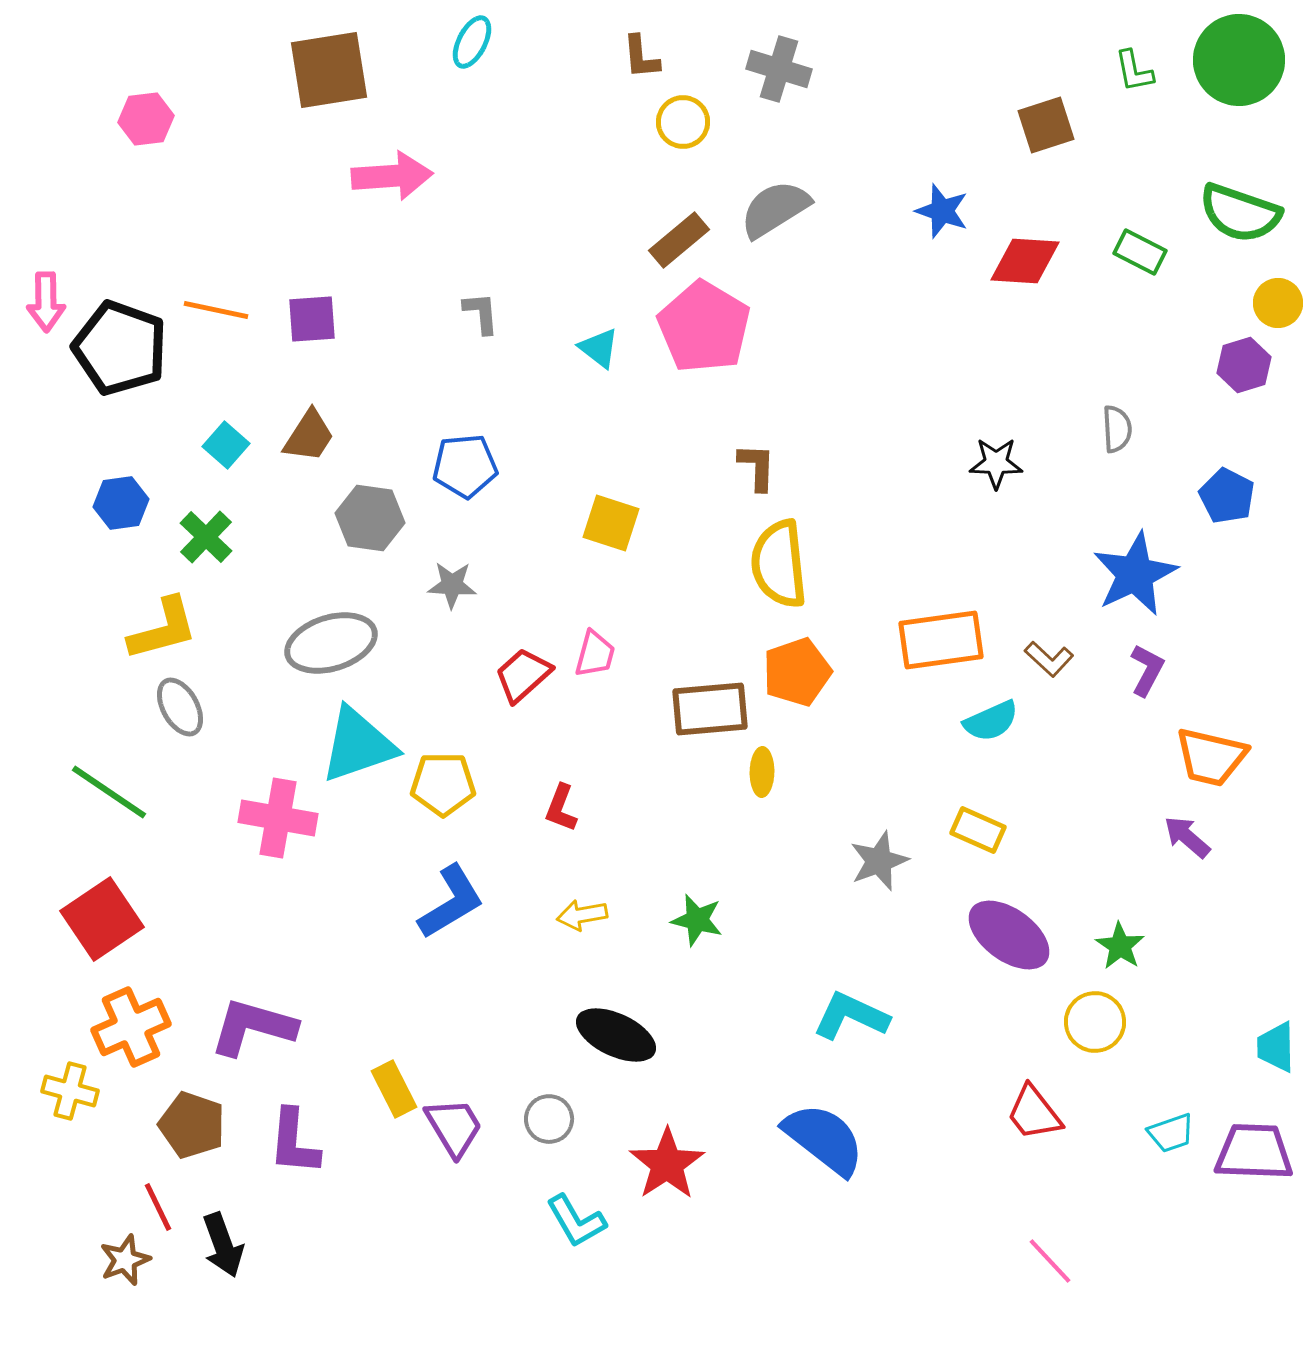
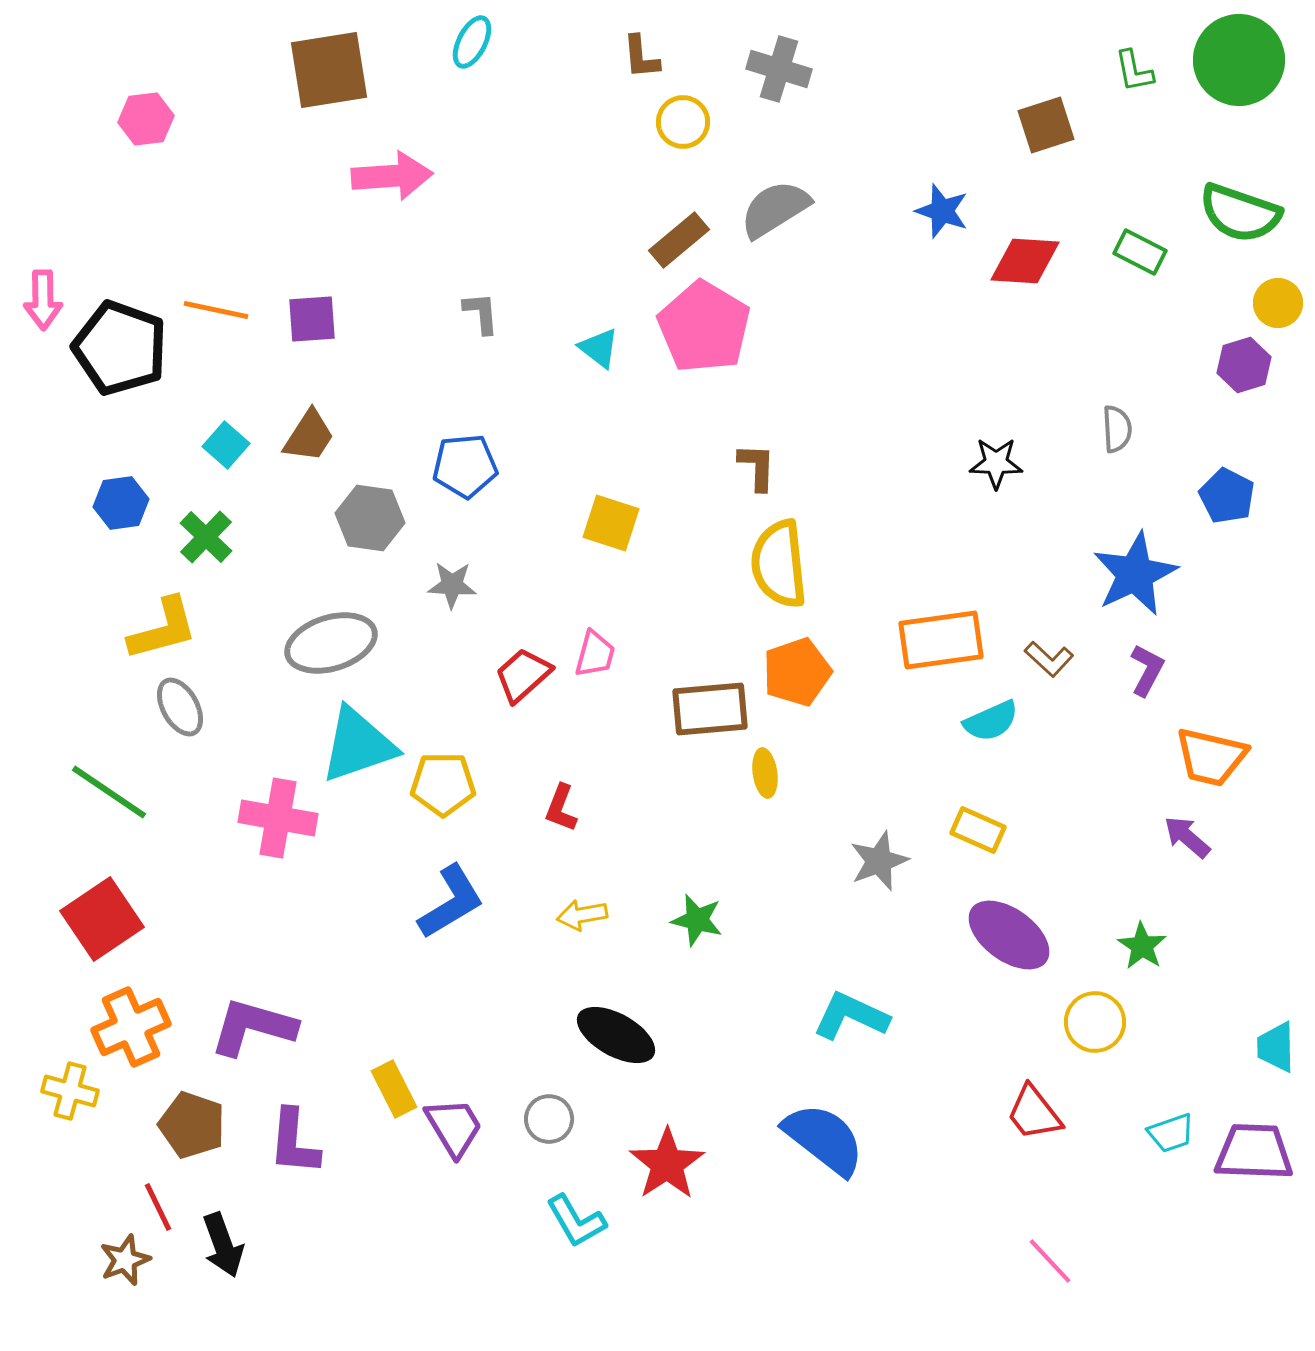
pink arrow at (46, 302): moved 3 px left, 2 px up
yellow ellipse at (762, 772): moved 3 px right, 1 px down; rotated 9 degrees counterclockwise
green star at (1120, 946): moved 22 px right
black ellipse at (616, 1035): rotated 4 degrees clockwise
